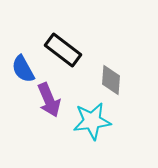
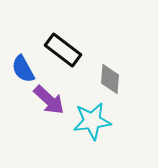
gray diamond: moved 1 px left, 1 px up
purple arrow: rotated 24 degrees counterclockwise
